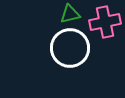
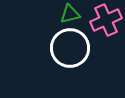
pink cross: moved 1 px right, 2 px up; rotated 12 degrees counterclockwise
